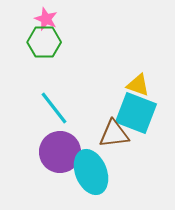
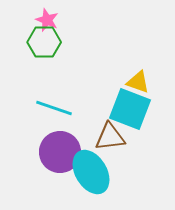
pink star: moved 1 px right, 1 px down
yellow triangle: moved 3 px up
cyan line: rotated 33 degrees counterclockwise
cyan square: moved 6 px left, 4 px up
brown triangle: moved 4 px left, 3 px down
cyan ellipse: rotated 9 degrees counterclockwise
